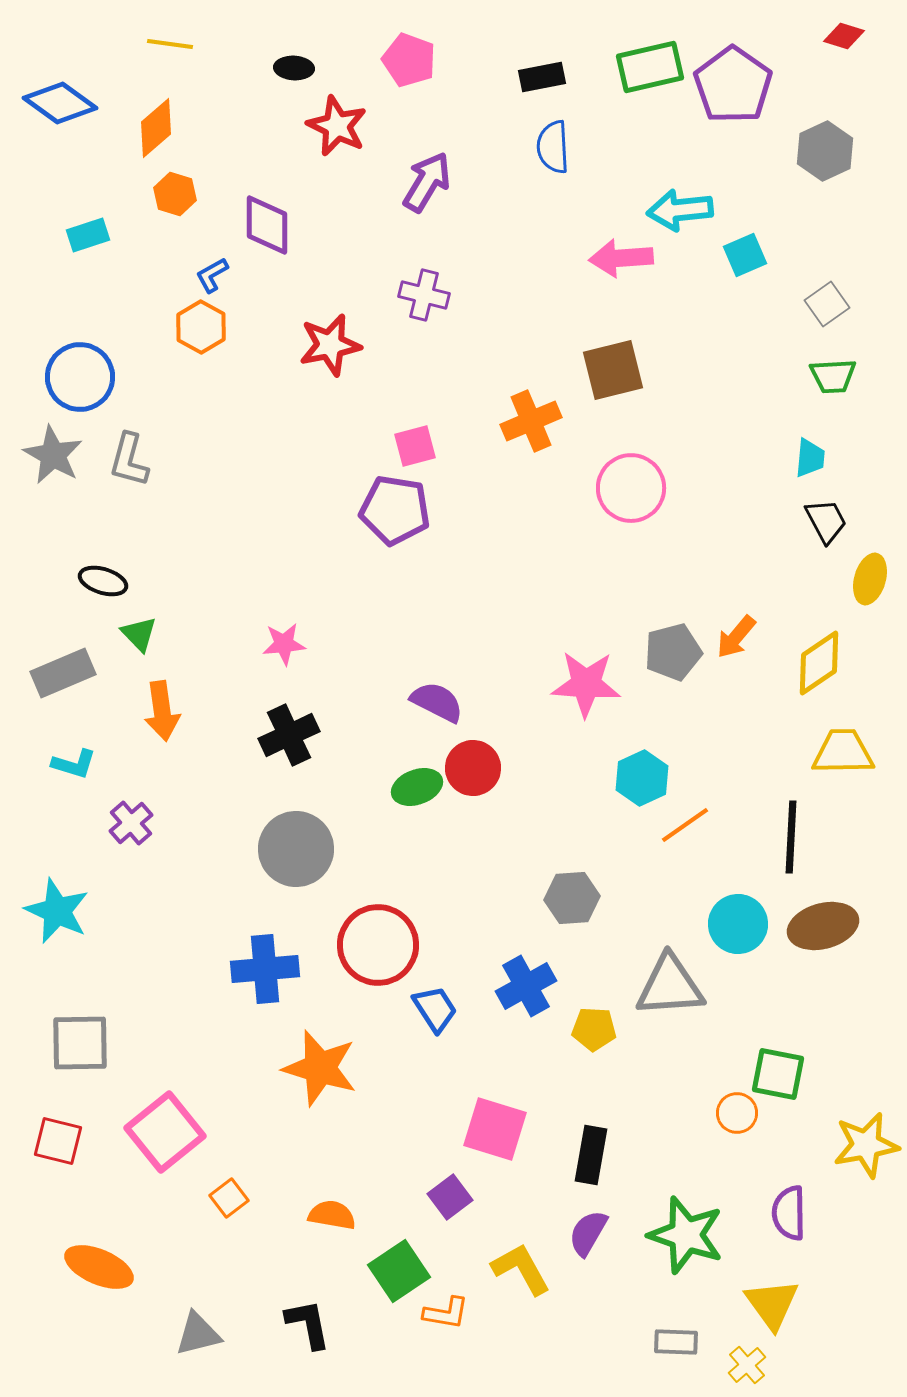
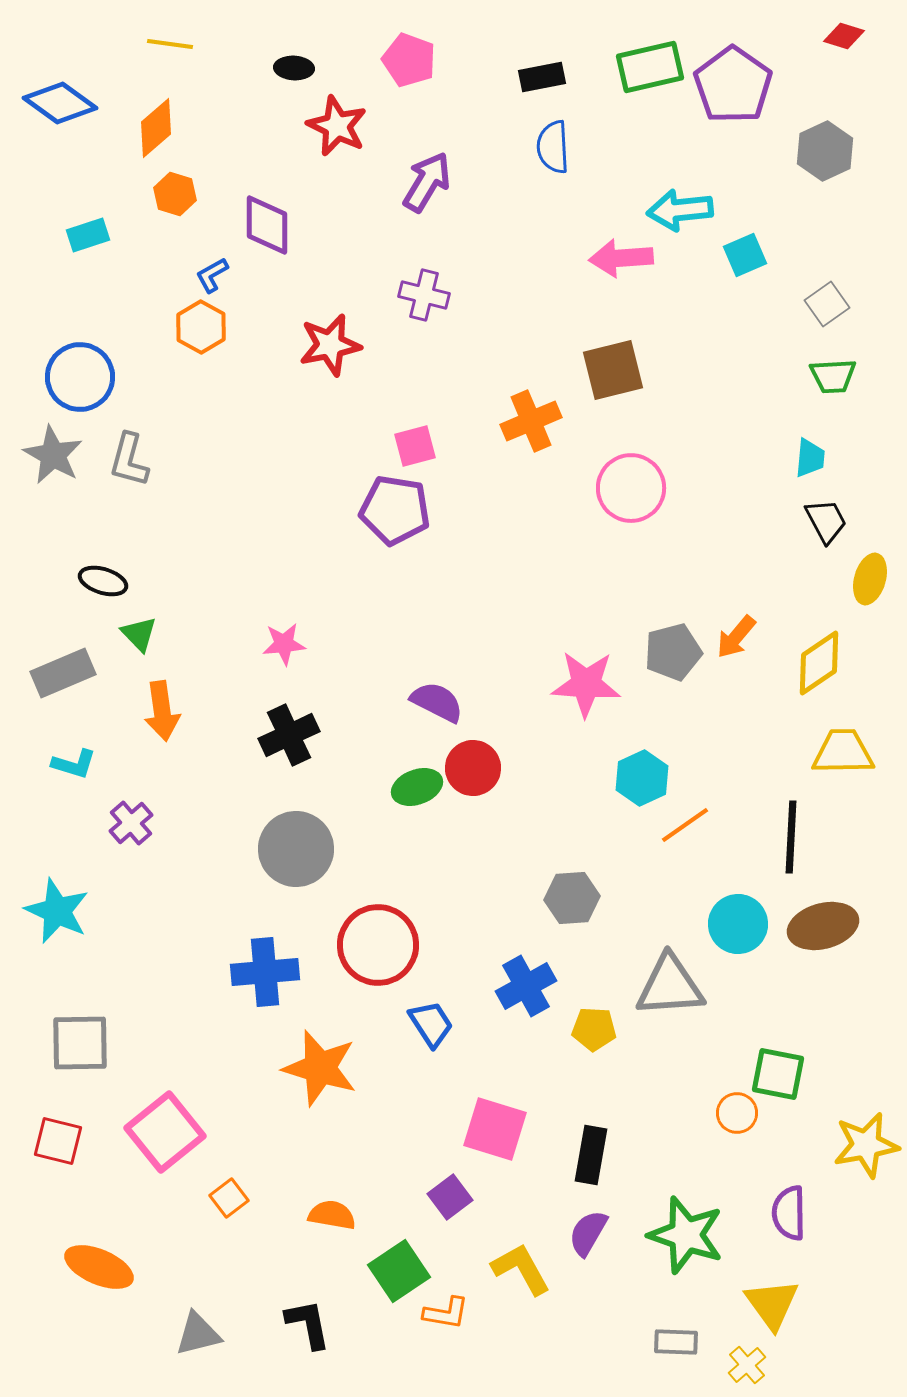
blue cross at (265, 969): moved 3 px down
blue trapezoid at (435, 1009): moved 4 px left, 15 px down
